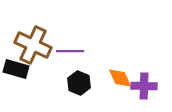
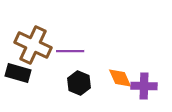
black rectangle: moved 2 px right, 4 px down
